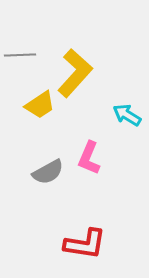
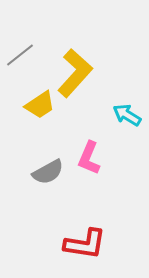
gray line: rotated 36 degrees counterclockwise
